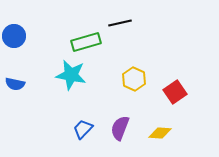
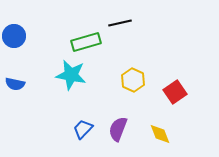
yellow hexagon: moved 1 px left, 1 px down
purple semicircle: moved 2 px left, 1 px down
yellow diamond: moved 1 px down; rotated 65 degrees clockwise
